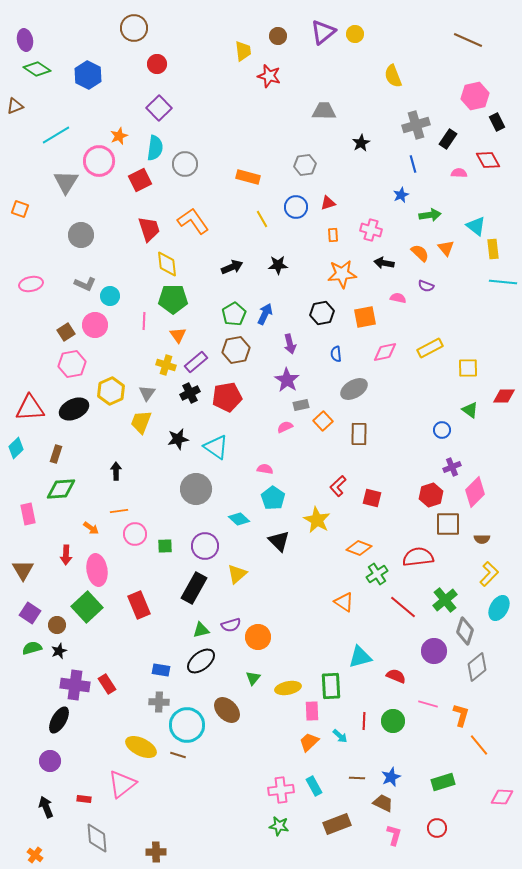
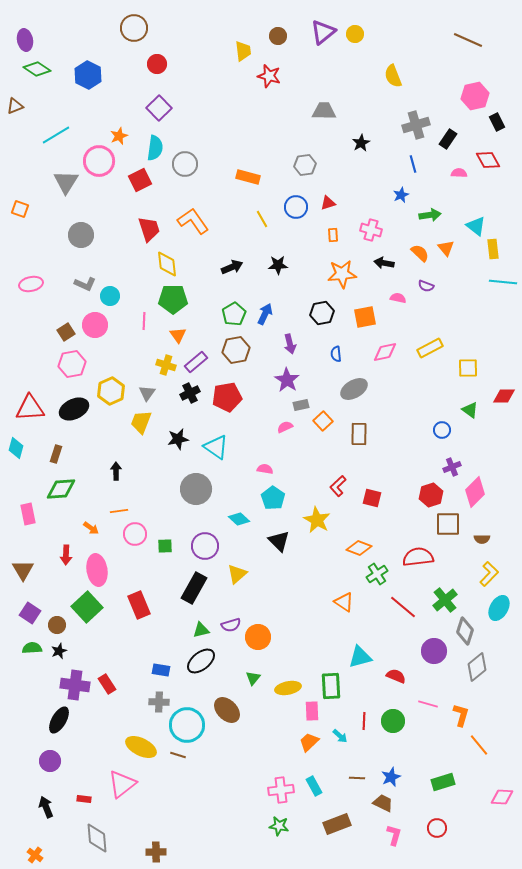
cyan diamond at (16, 448): rotated 30 degrees counterclockwise
green semicircle at (32, 648): rotated 12 degrees clockwise
